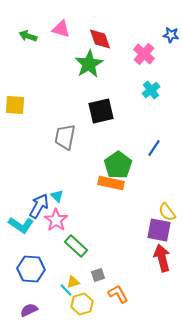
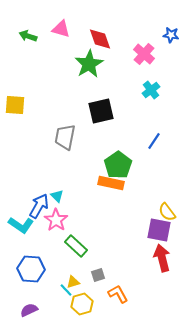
blue line: moved 7 px up
